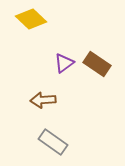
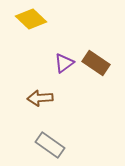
brown rectangle: moved 1 px left, 1 px up
brown arrow: moved 3 px left, 2 px up
gray rectangle: moved 3 px left, 3 px down
